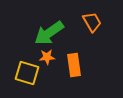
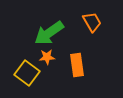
orange rectangle: moved 3 px right
yellow square: rotated 20 degrees clockwise
